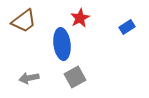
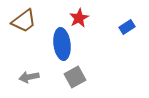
red star: moved 1 px left
gray arrow: moved 1 px up
